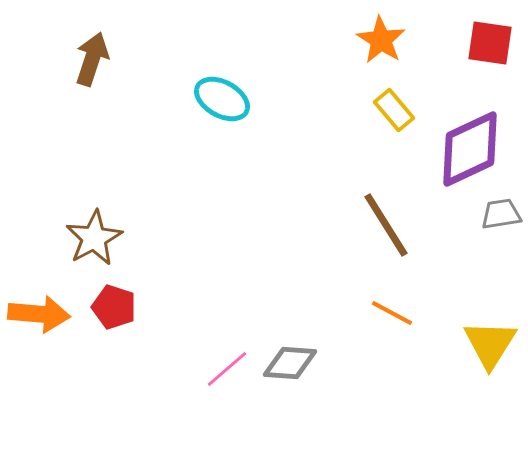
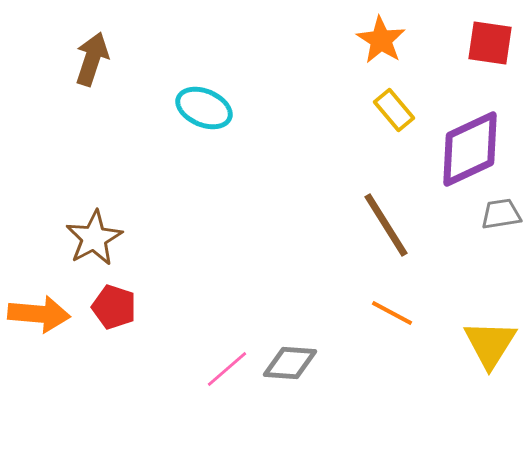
cyan ellipse: moved 18 px left, 9 px down; rotated 6 degrees counterclockwise
